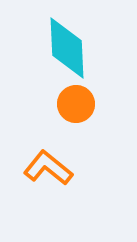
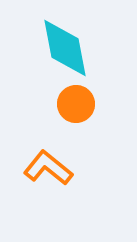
cyan diamond: moved 2 px left; rotated 8 degrees counterclockwise
